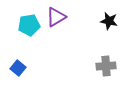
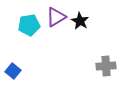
black star: moved 29 px left; rotated 18 degrees clockwise
blue square: moved 5 px left, 3 px down
